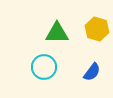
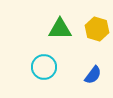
green triangle: moved 3 px right, 4 px up
blue semicircle: moved 1 px right, 3 px down
